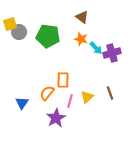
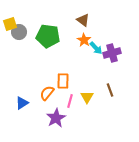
brown triangle: moved 1 px right, 3 px down
orange star: moved 3 px right, 1 px down; rotated 16 degrees clockwise
orange rectangle: moved 1 px down
brown line: moved 3 px up
yellow triangle: rotated 16 degrees counterclockwise
blue triangle: rotated 24 degrees clockwise
